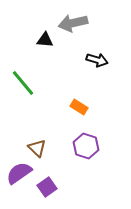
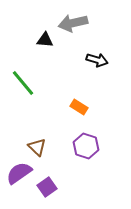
brown triangle: moved 1 px up
